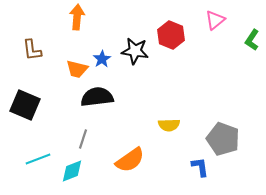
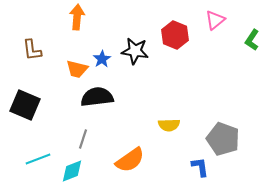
red hexagon: moved 4 px right
